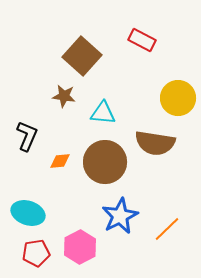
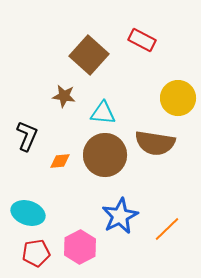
brown square: moved 7 px right, 1 px up
brown circle: moved 7 px up
